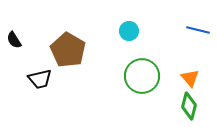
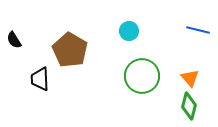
brown pentagon: moved 2 px right
black trapezoid: rotated 100 degrees clockwise
